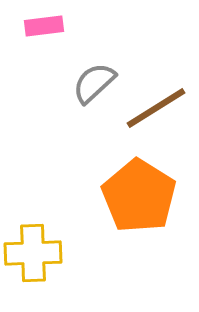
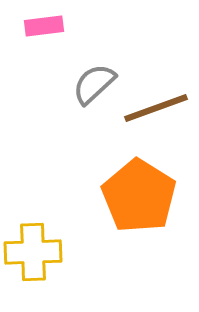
gray semicircle: moved 1 px down
brown line: rotated 12 degrees clockwise
yellow cross: moved 1 px up
